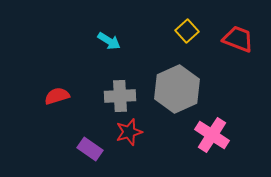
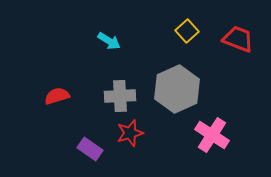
red star: moved 1 px right, 1 px down
